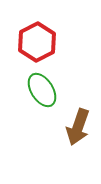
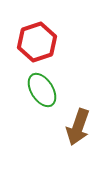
red hexagon: rotated 9 degrees clockwise
